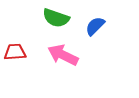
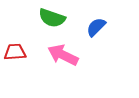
green semicircle: moved 4 px left
blue semicircle: moved 1 px right, 1 px down
